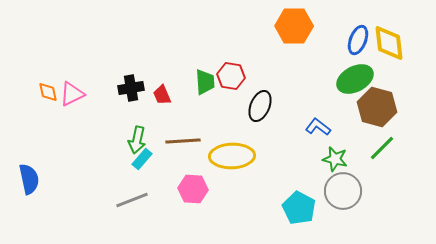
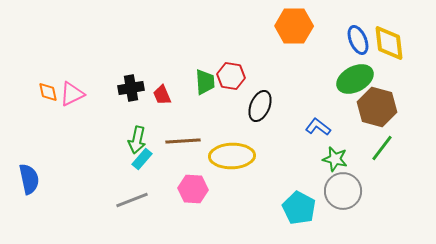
blue ellipse: rotated 44 degrees counterclockwise
green line: rotated 8 degrees counterclockwise
